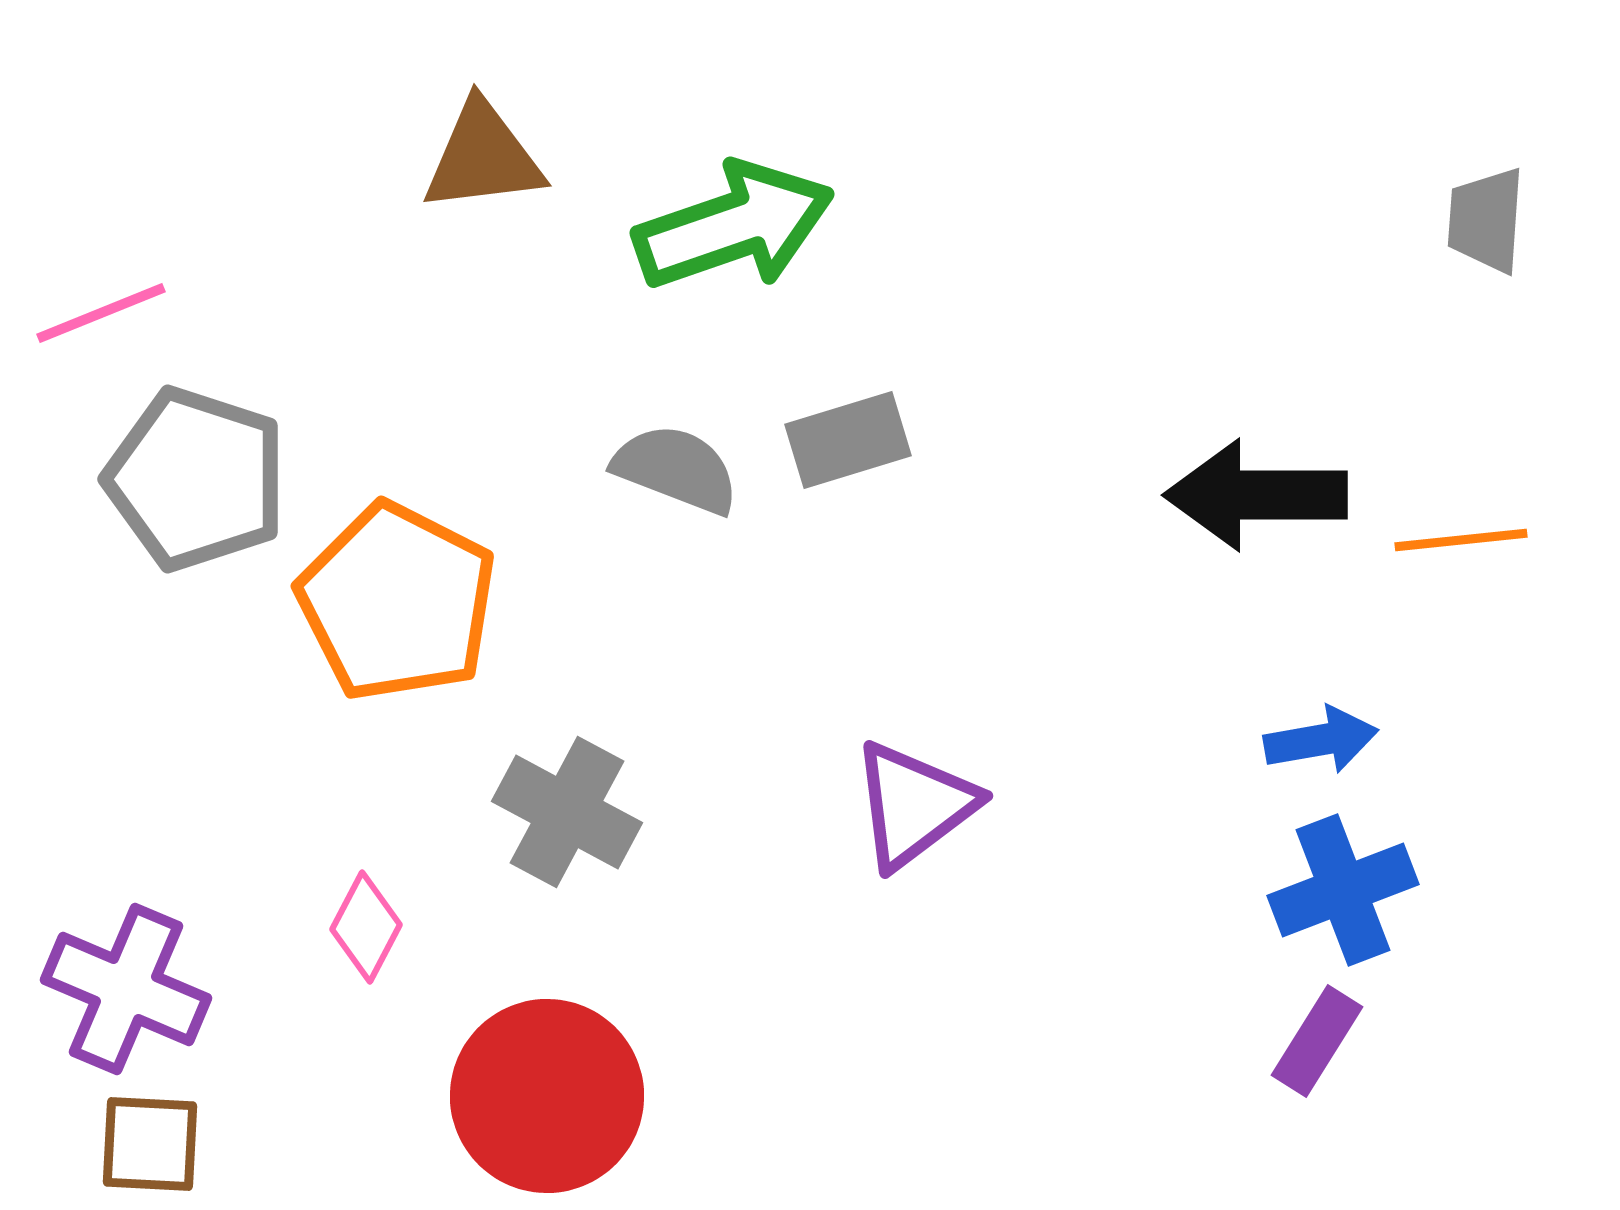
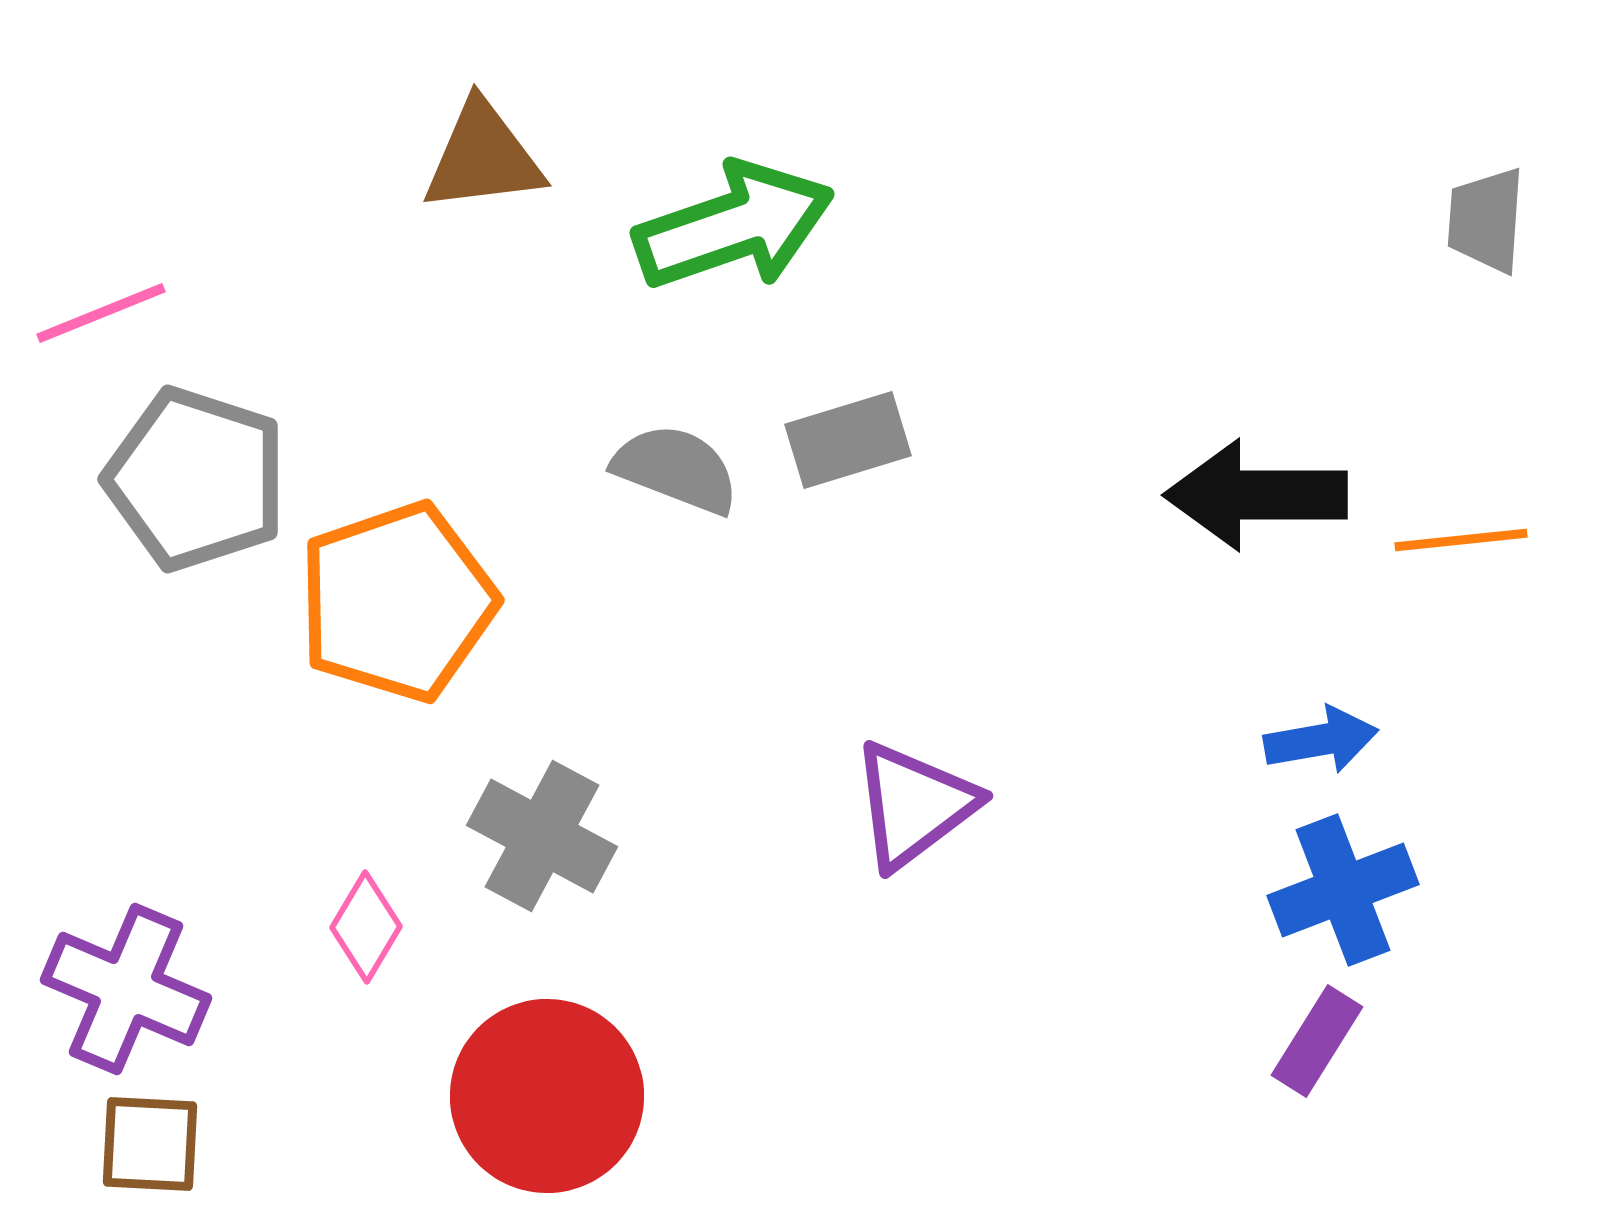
orange pentagon: rotated 26 degrees clockwise
gray cross: moved 25 px left, 24 px down
pink diamond: rotated 3 degrees clockwise
